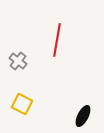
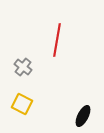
gray cross: moved 5 px right, 6 px down
